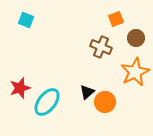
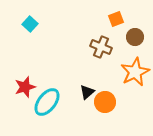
cyan square: moved 4 px right, 4 px down; rotated 21 degrees clockwise
brown circle: moved 1 px left, 1 px up
red star: moved 5 px right, 1 px up
